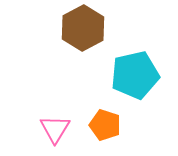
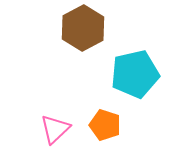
cyan pentagon: moved 1 px up
pink triangle: rotated 16 degrees clockwise
